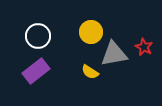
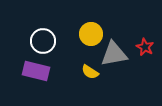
yellow circle: moved 2 px down
white circle: moved 5 px right, 5 px down
red star: moved 1 px right
purple rectangle: rotated 52 degrees clockwise
